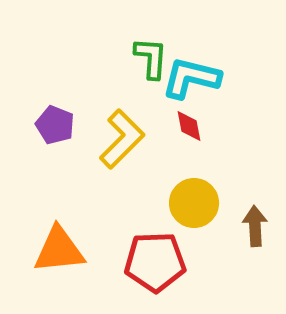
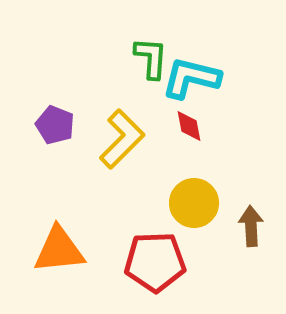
brown arrow: moved 4 px left
